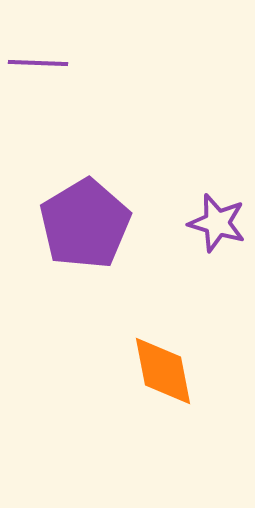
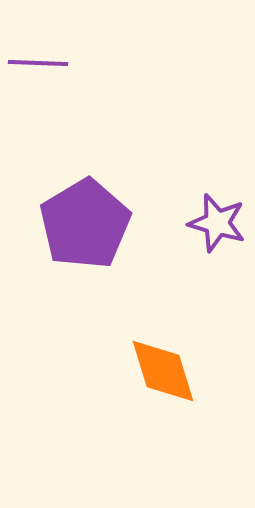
orange diamond: rotated 6 degrees counterclockwise
